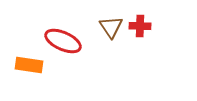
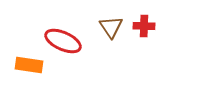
red cross: moved 4 px right
